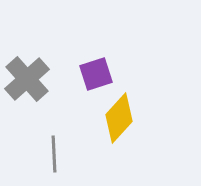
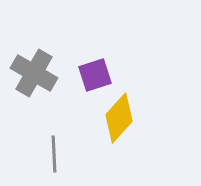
purple square: moved 1 px left, 1 px down
gray cross: moved 7 px right, 6 px up; rotated 18 degrees counterclockwise
